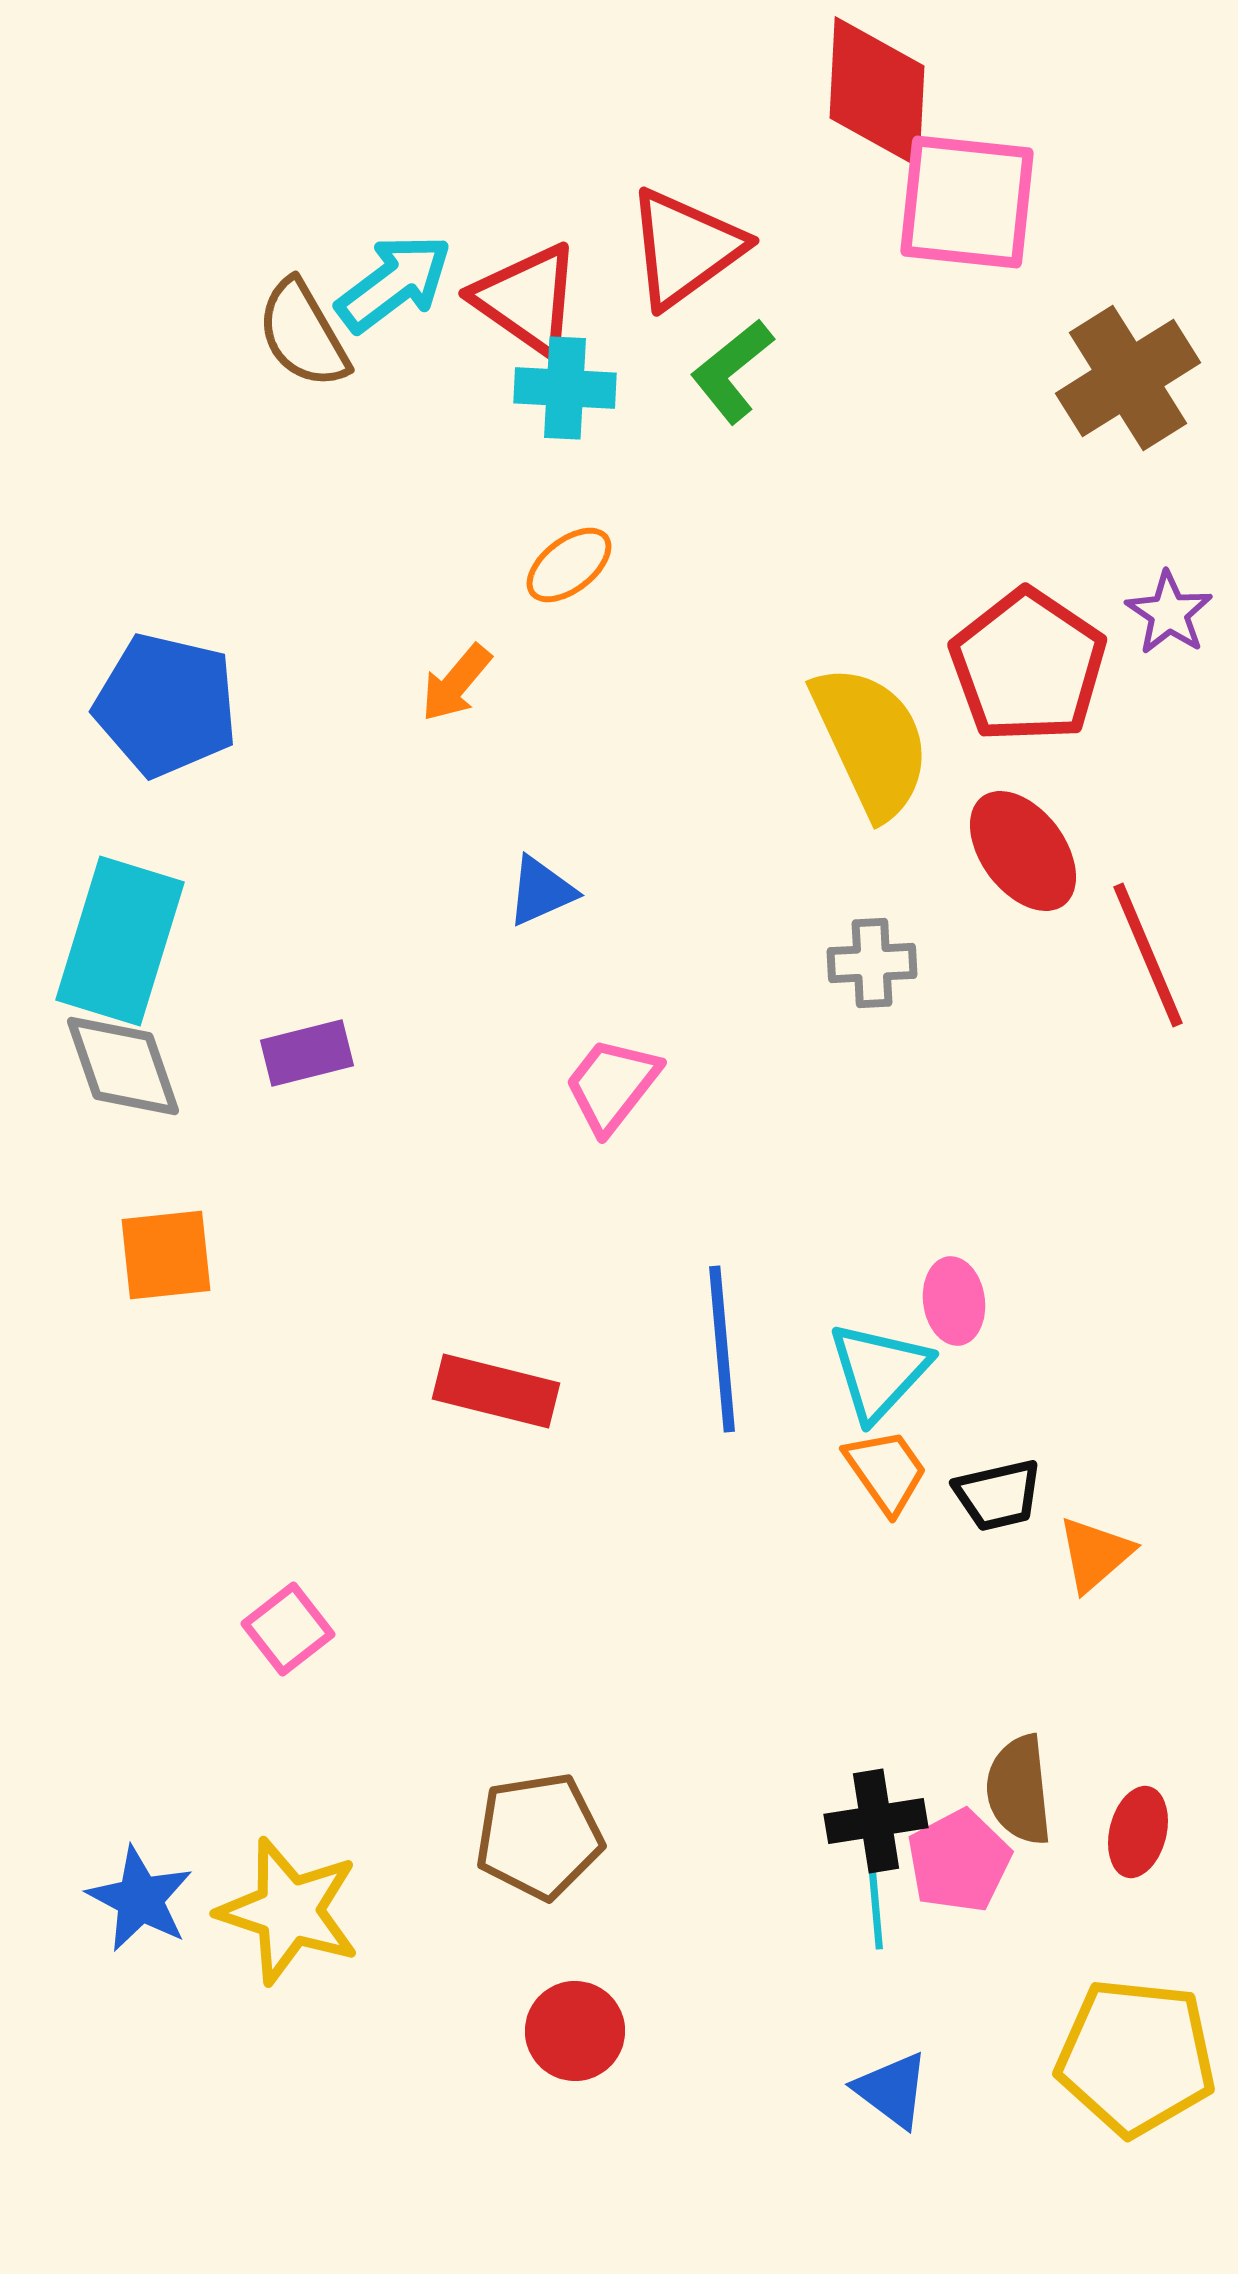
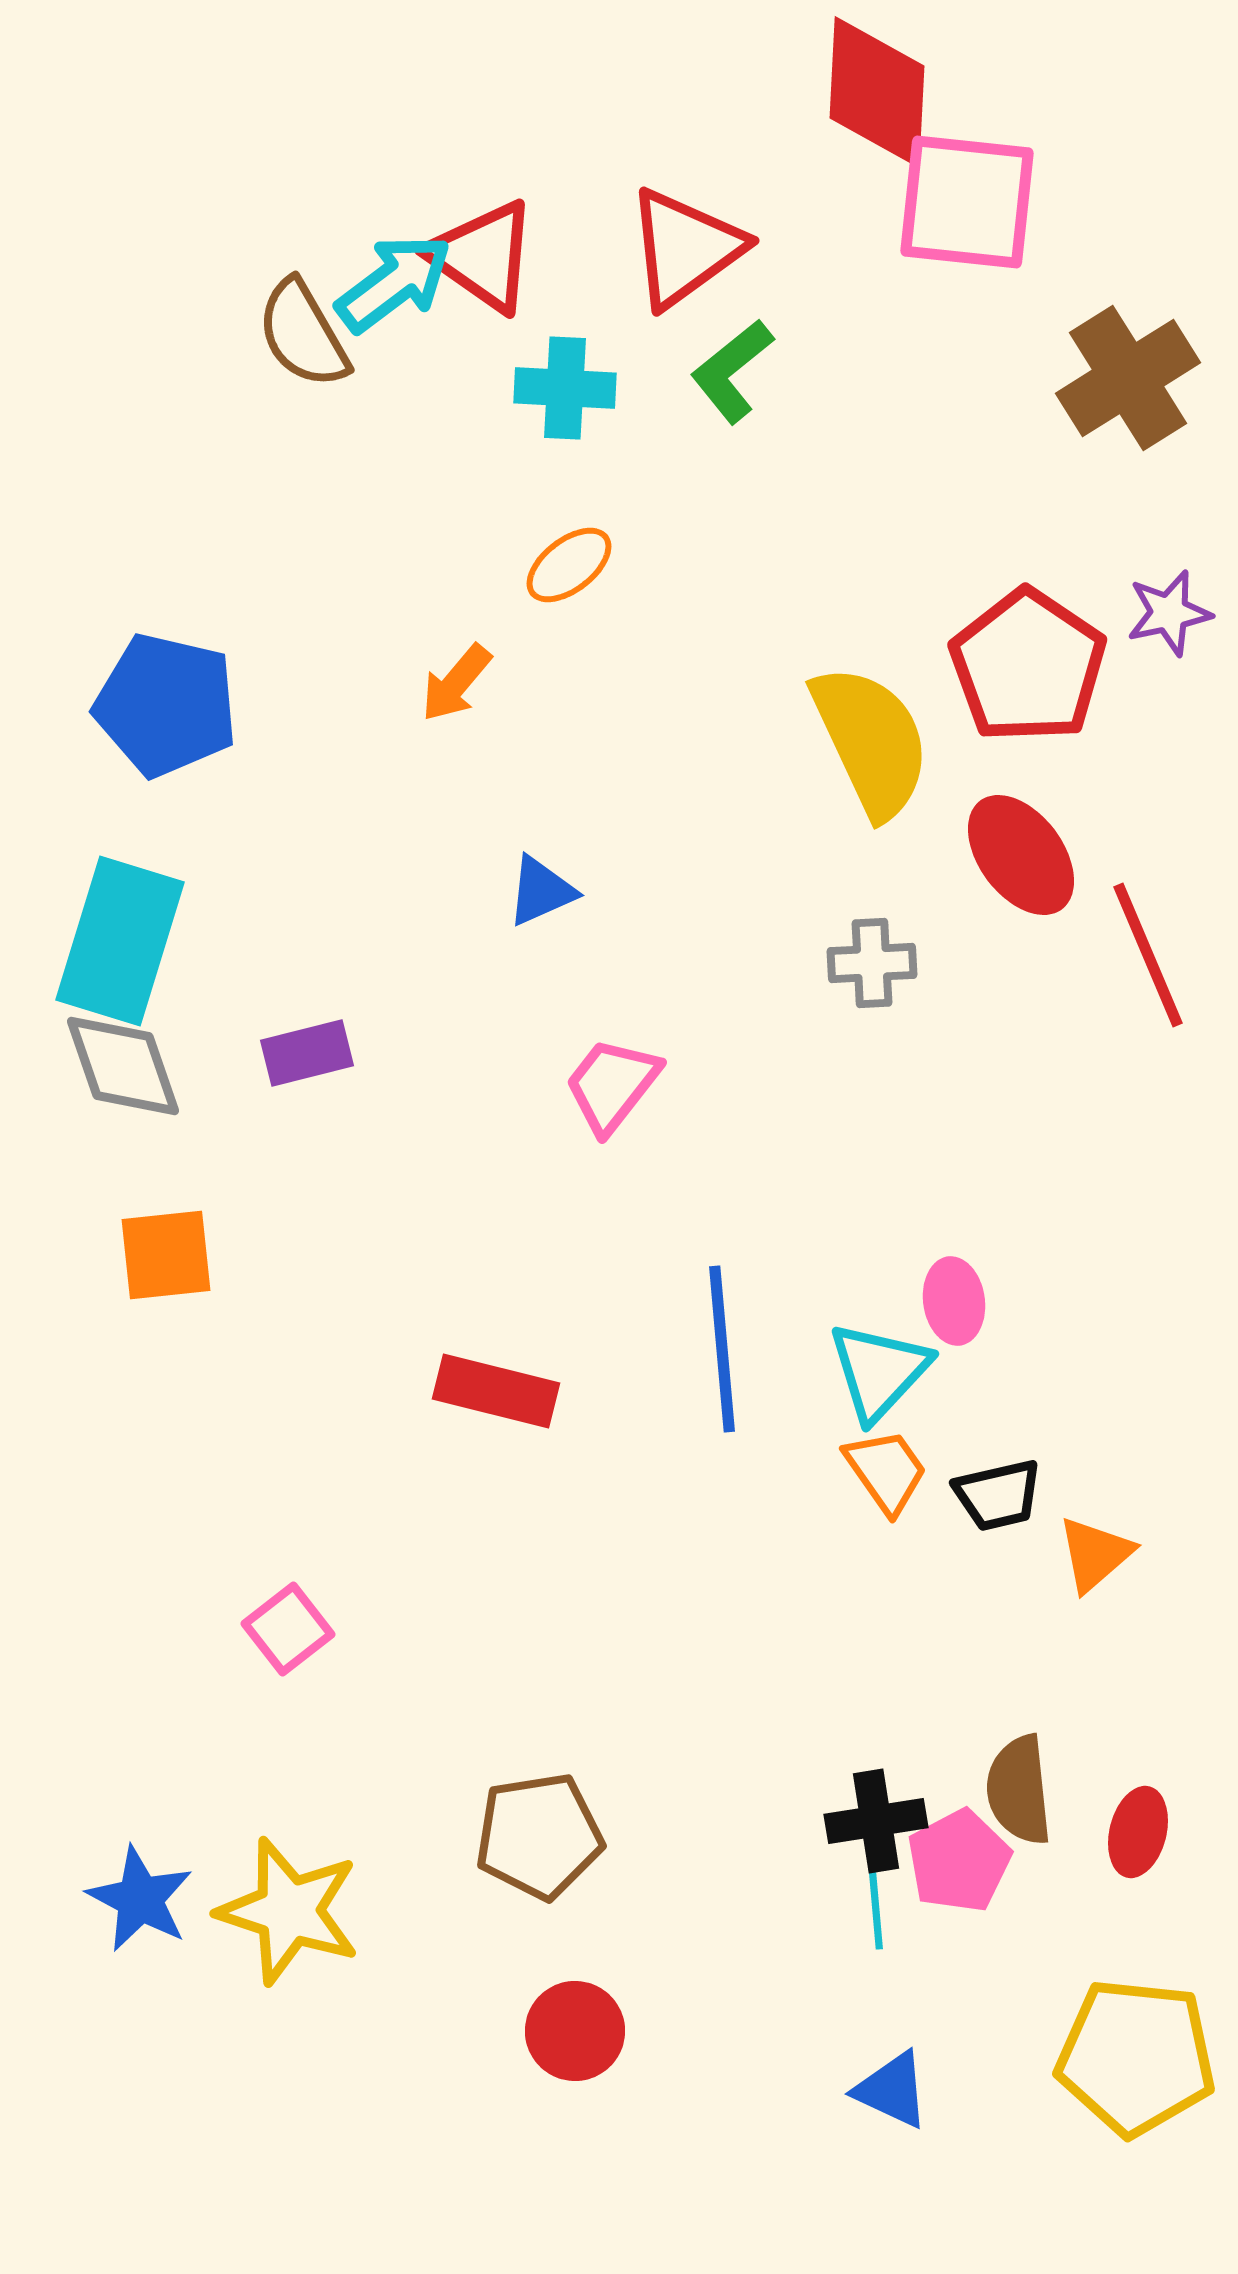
red triangle at (527, 299): moved 44 px left, 43 px up
purple star at (1169, 613): rotated 26 degrees clockwise
red ellipse at (1023, 851): moved 2 px left, 4 px down
blue triangle at (892, 2090): rotated 12 degrees counterclockwise
